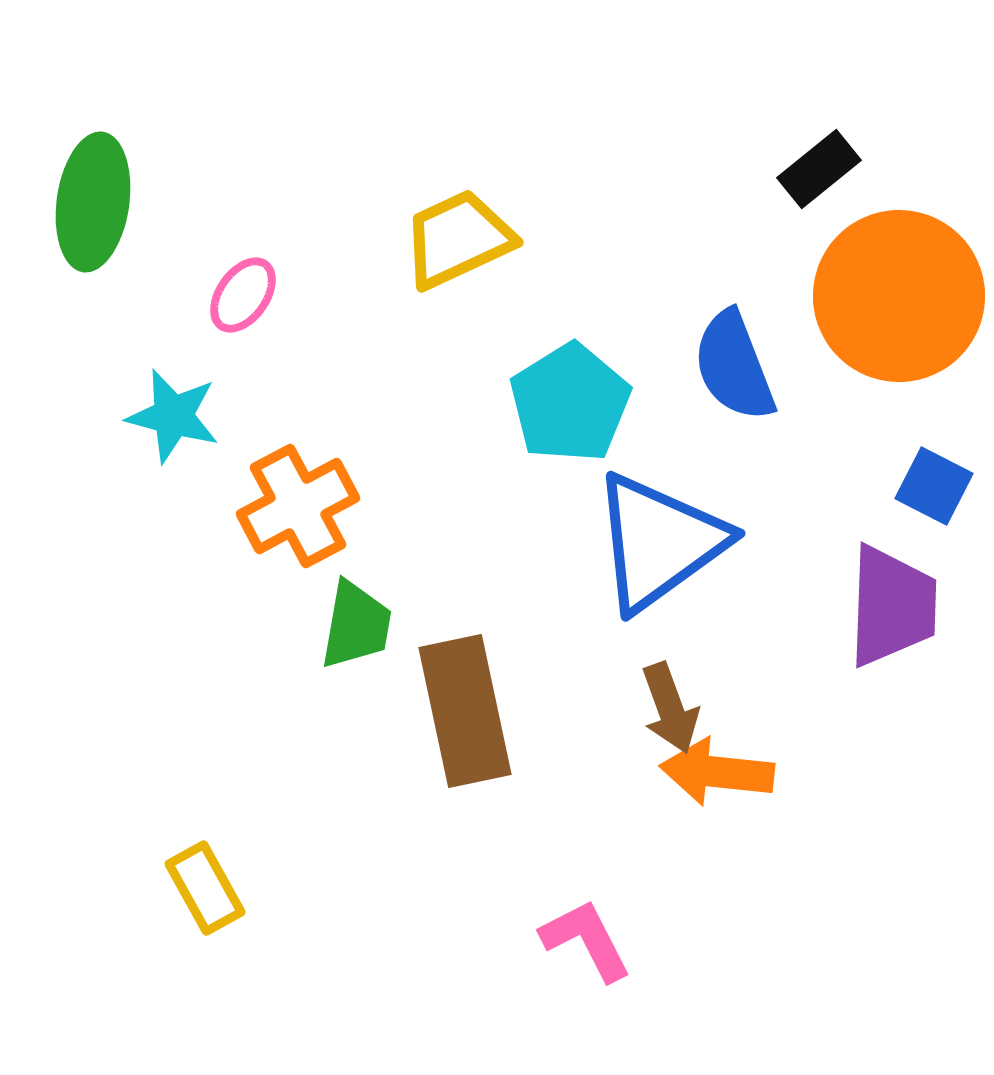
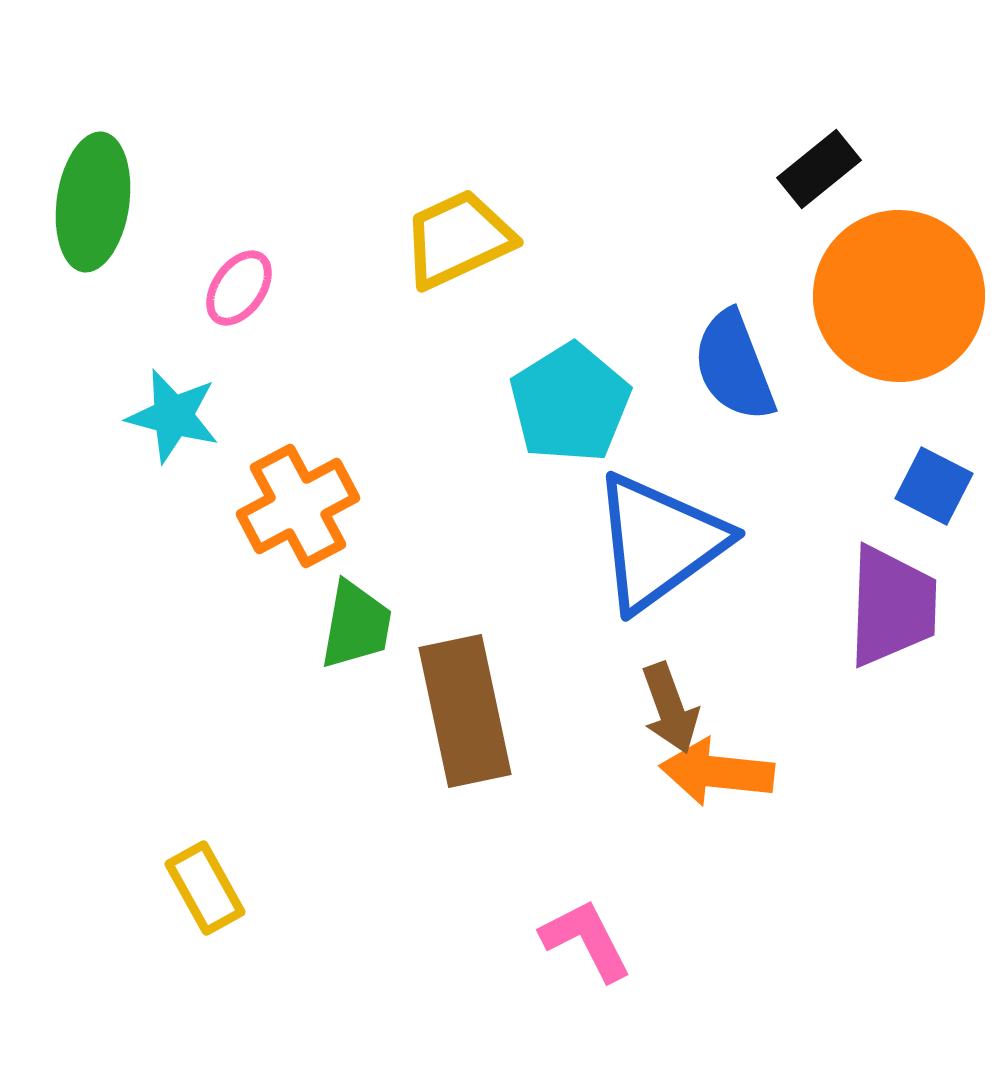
pink ellipse: moved 4 px left, 7 px up
